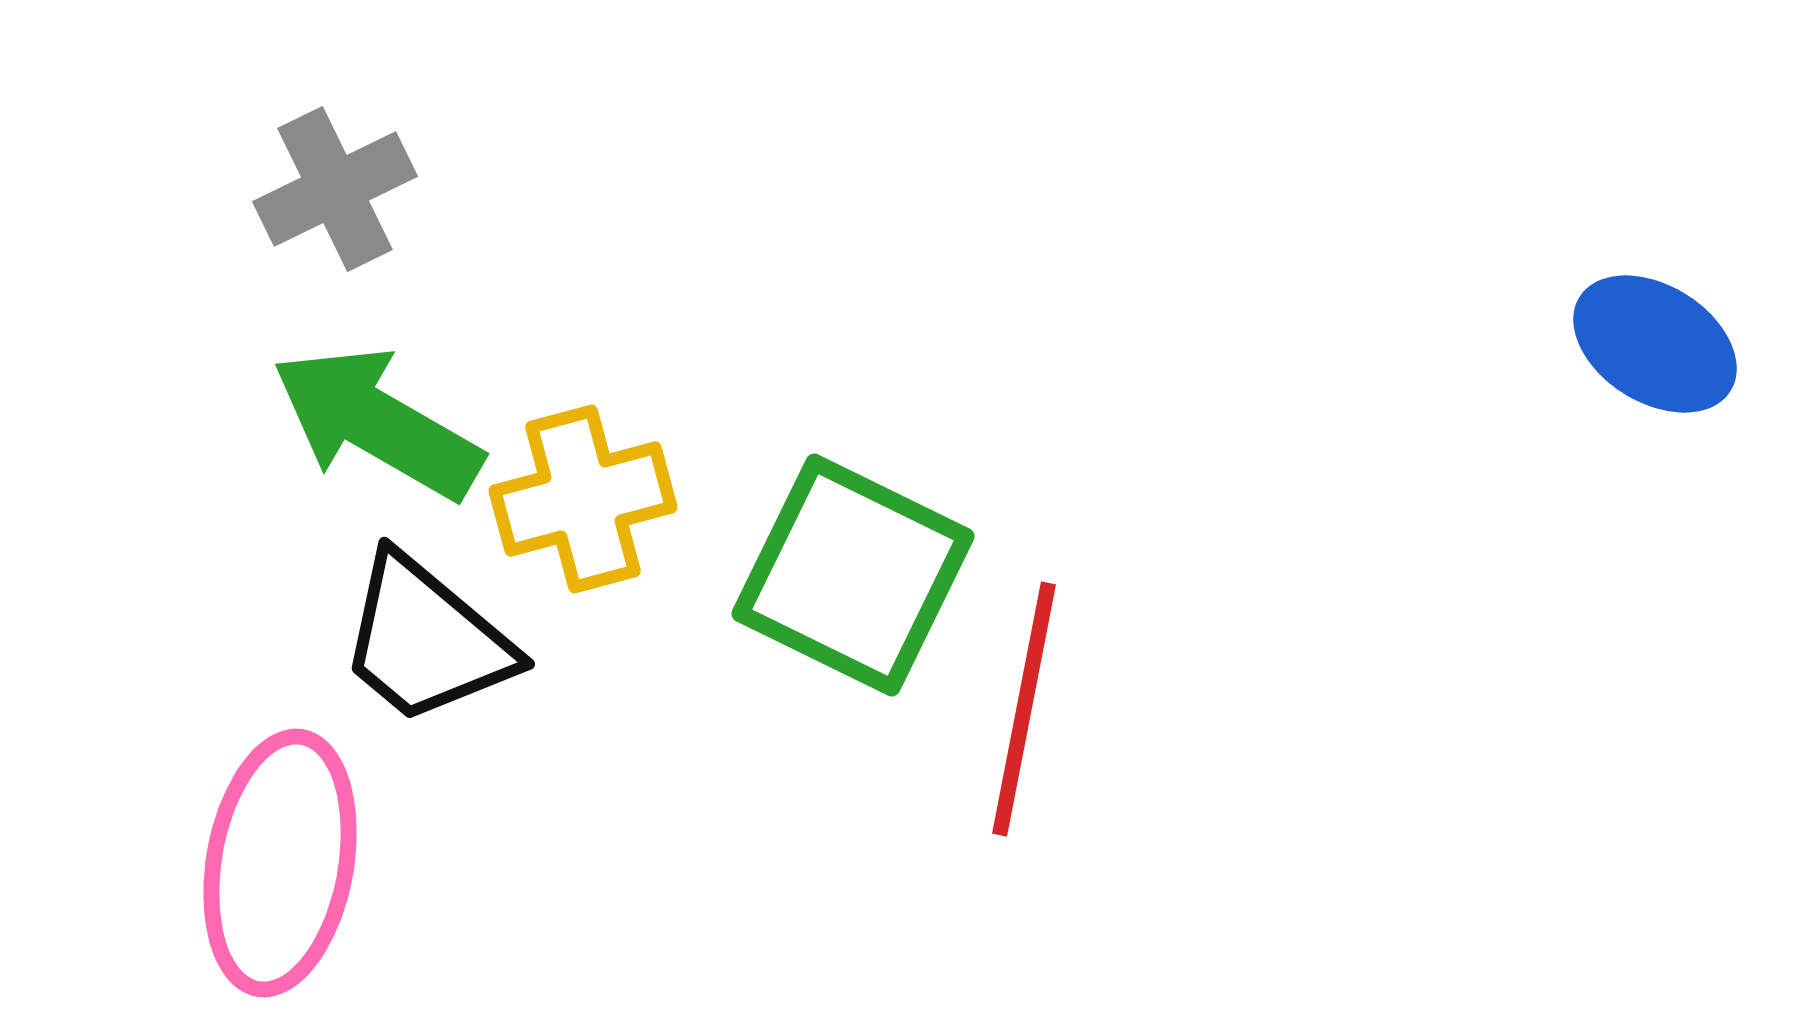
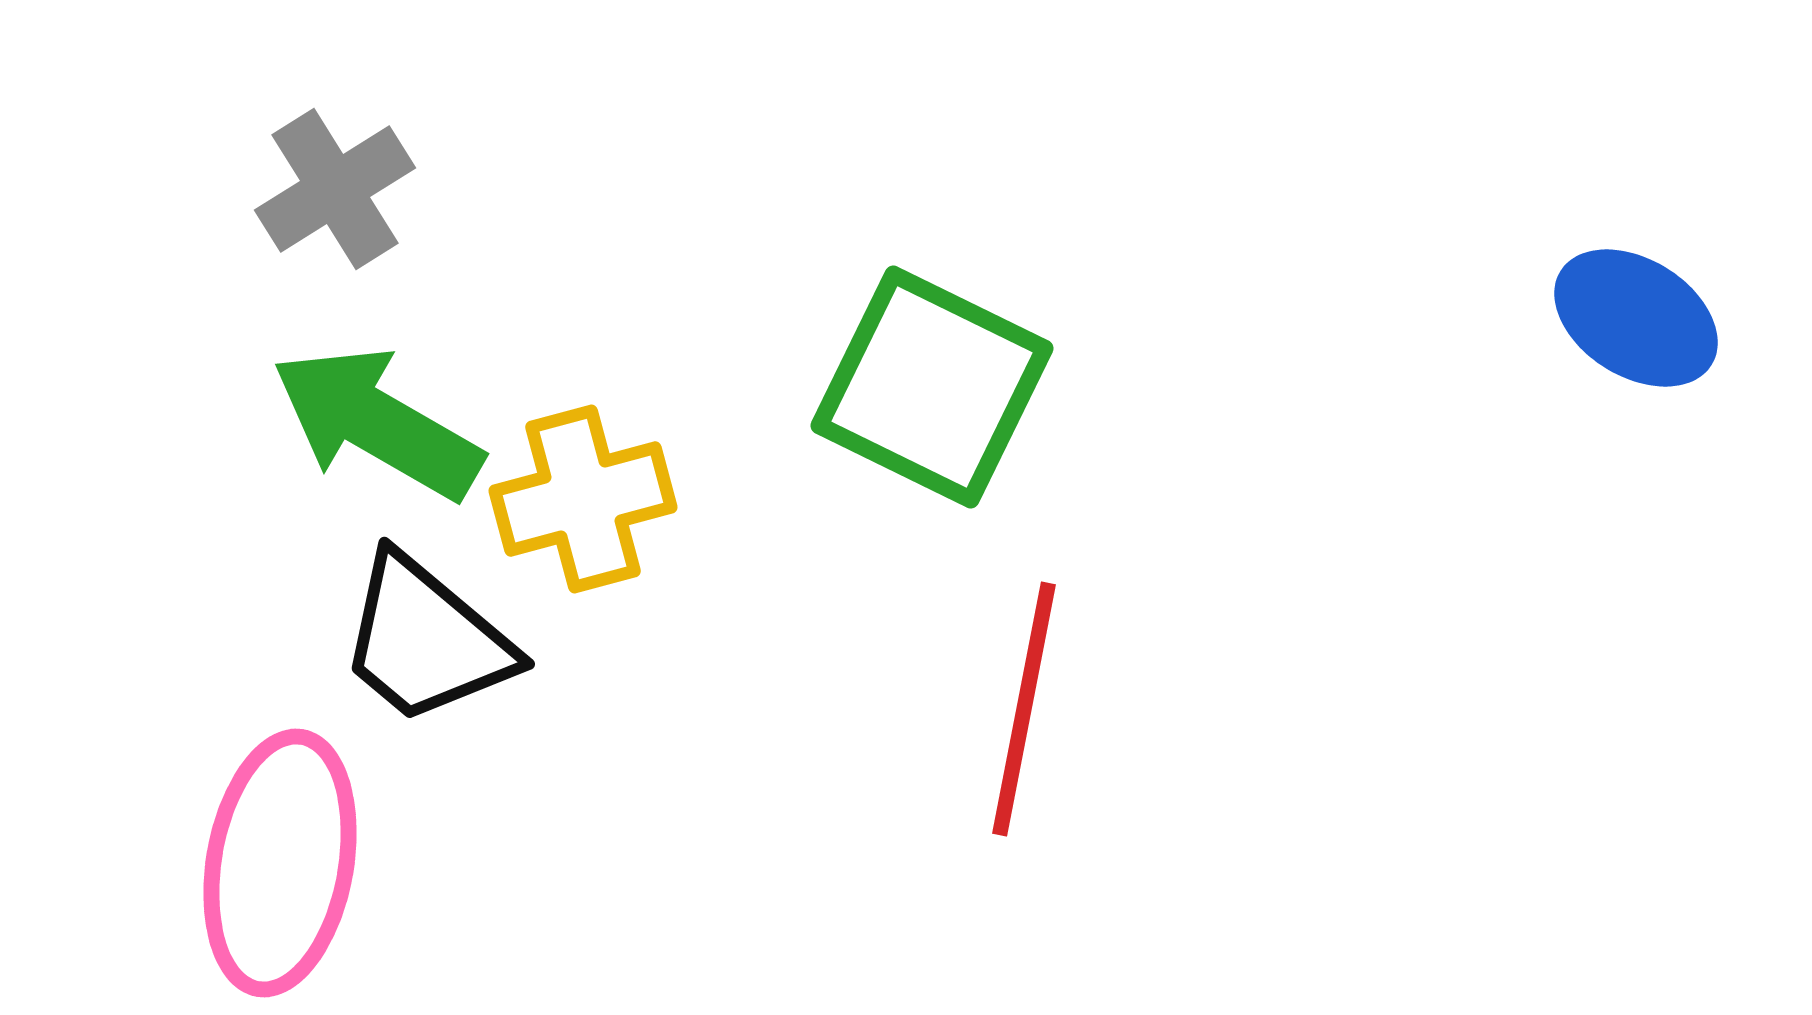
gray cross: rotated 6 degrees counterclockwise
blue ellipse: moved 19 px left, 26 px up
green square: moved 79 px right, 188 px up
